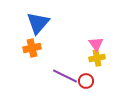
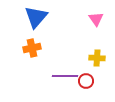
blue triangle: moved 2 px left, 6 px up
pink triangle: moved 25 px up
yellow cross: rotated 14 degrees clockwise
purple line: rotated 25 degrees counterclockwise
